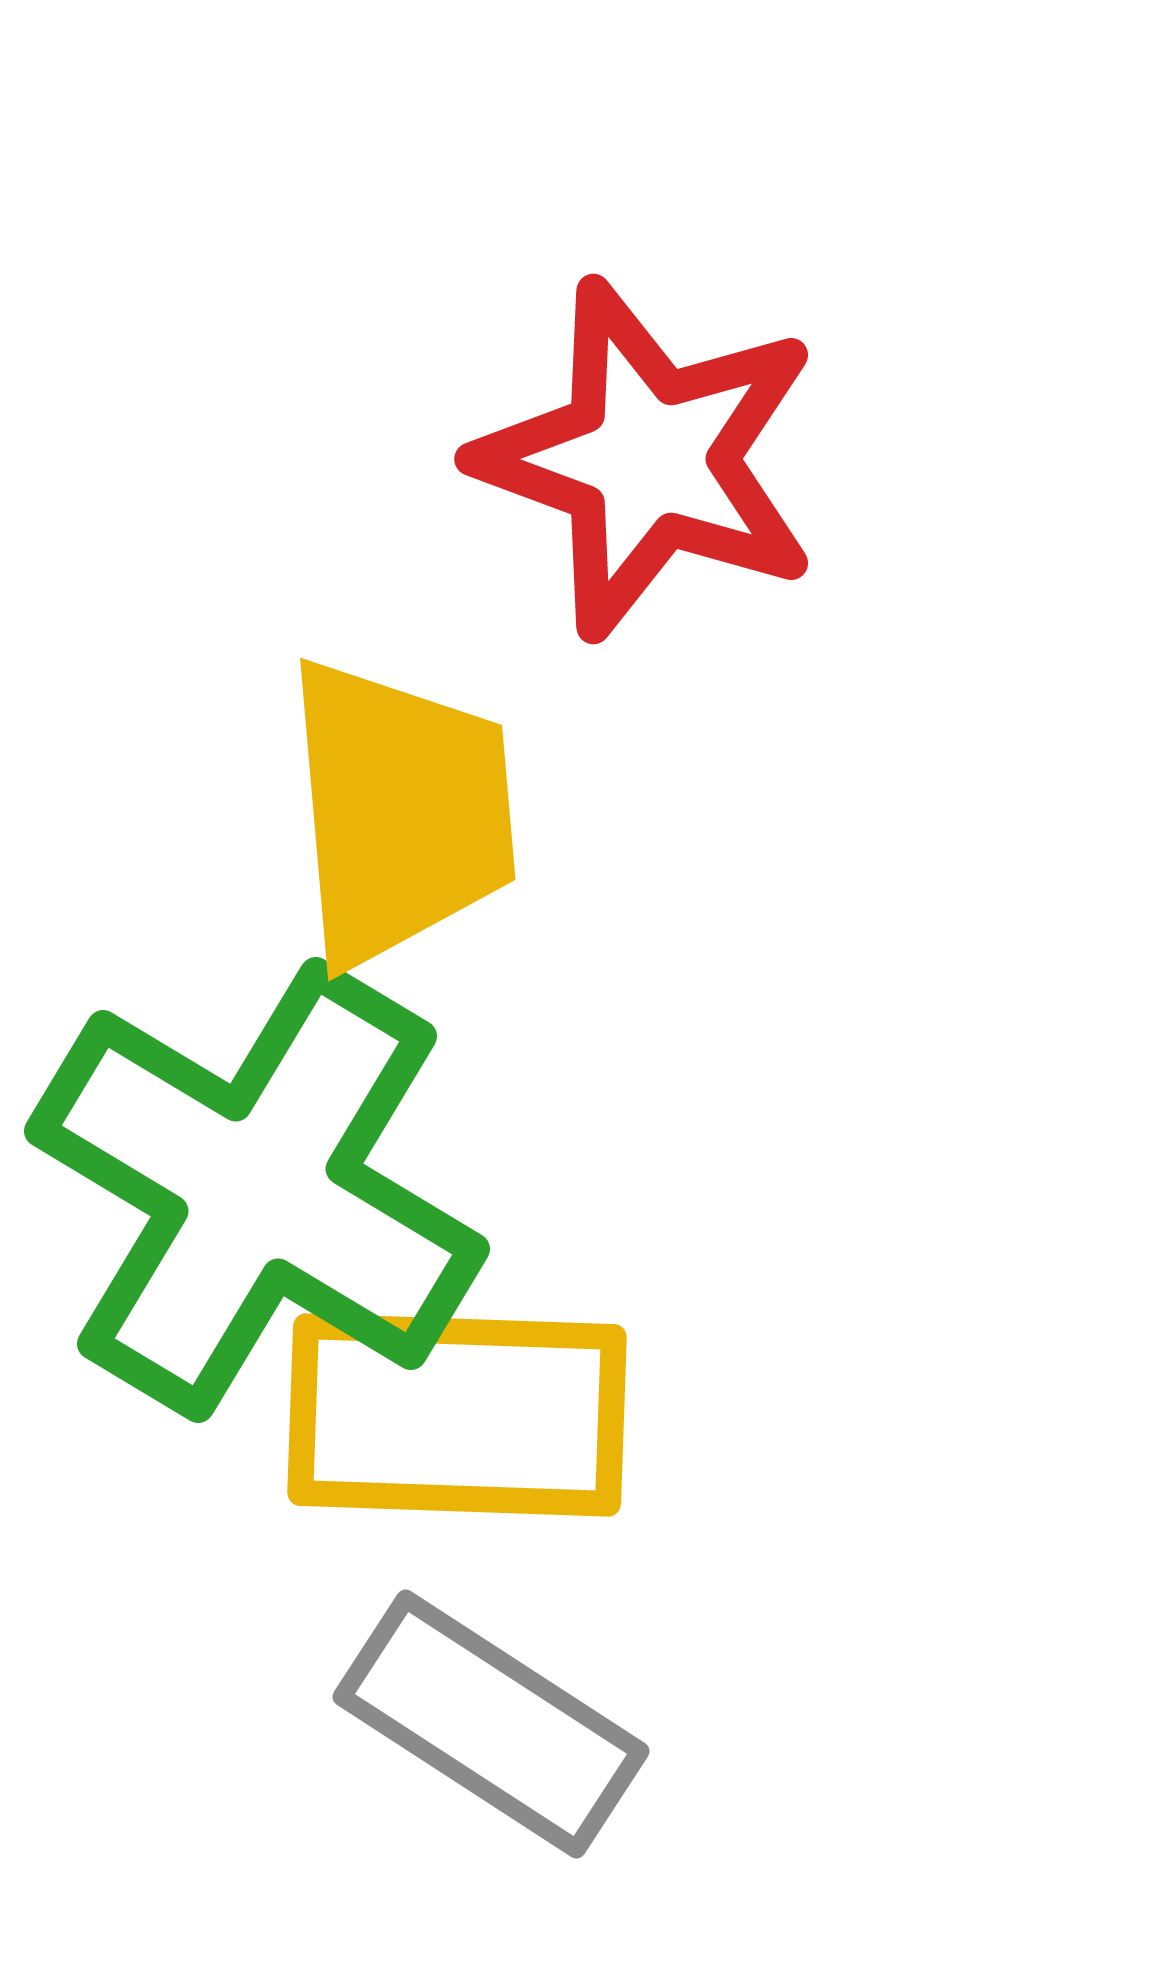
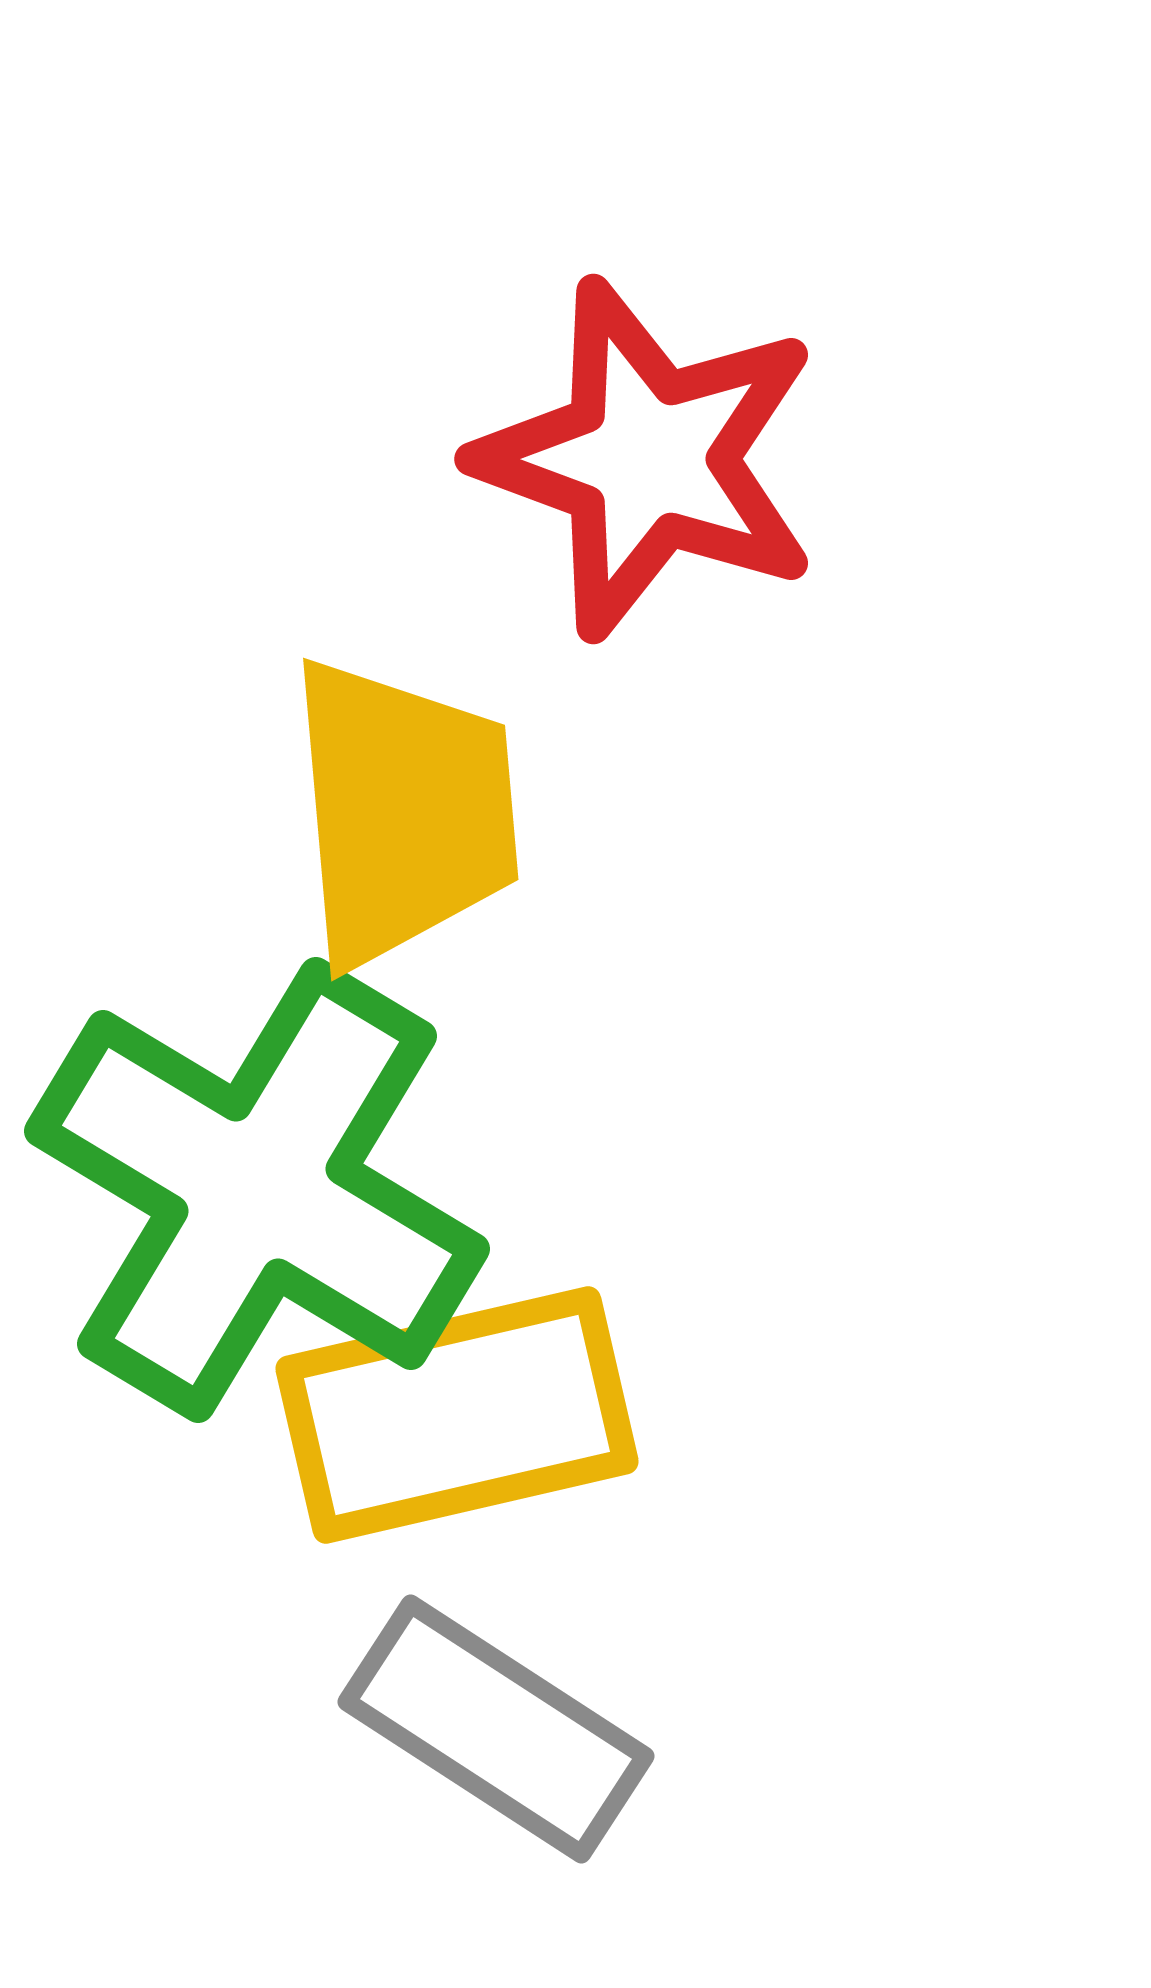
yellow trapezoid: moved 3 px right
yellow rectangle: rotated 15 degrees counterclockwise
gray rectangle: moved 5 px right, 5 px down
